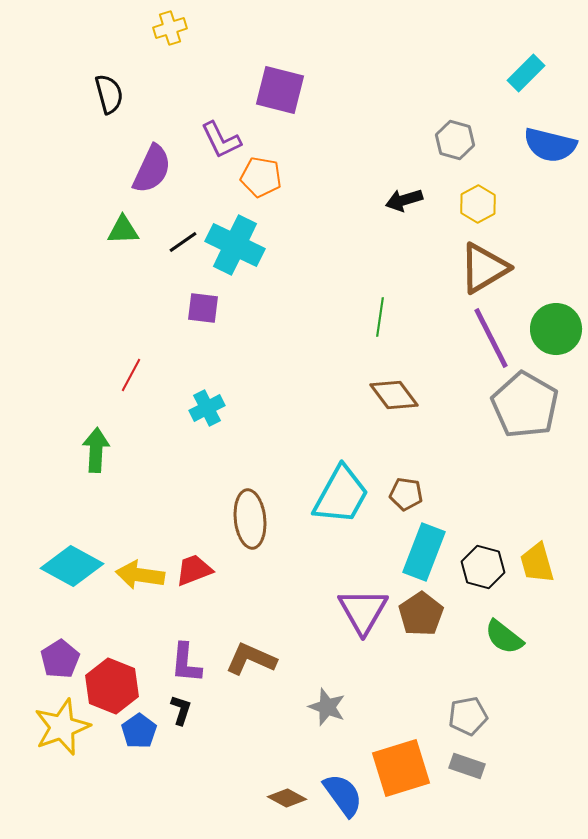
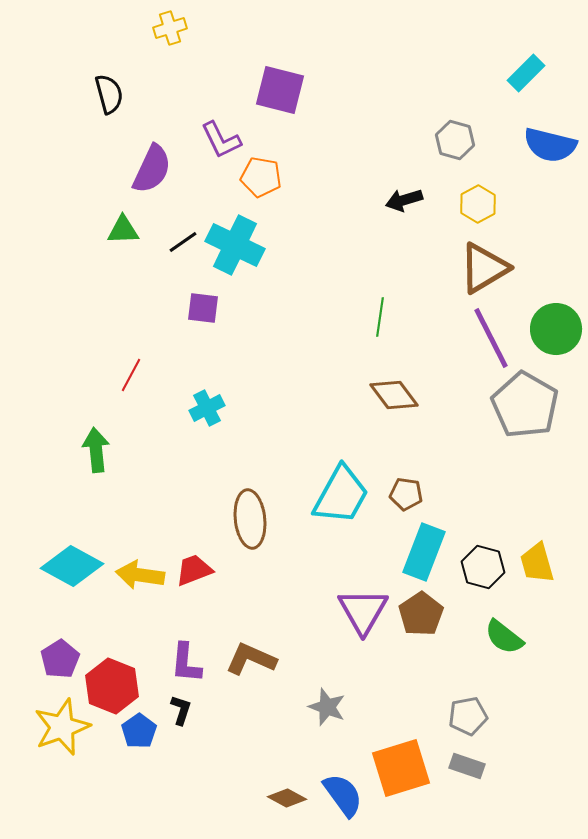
green arrow at (96, 450): rotated 9 degrees counterclockwise
